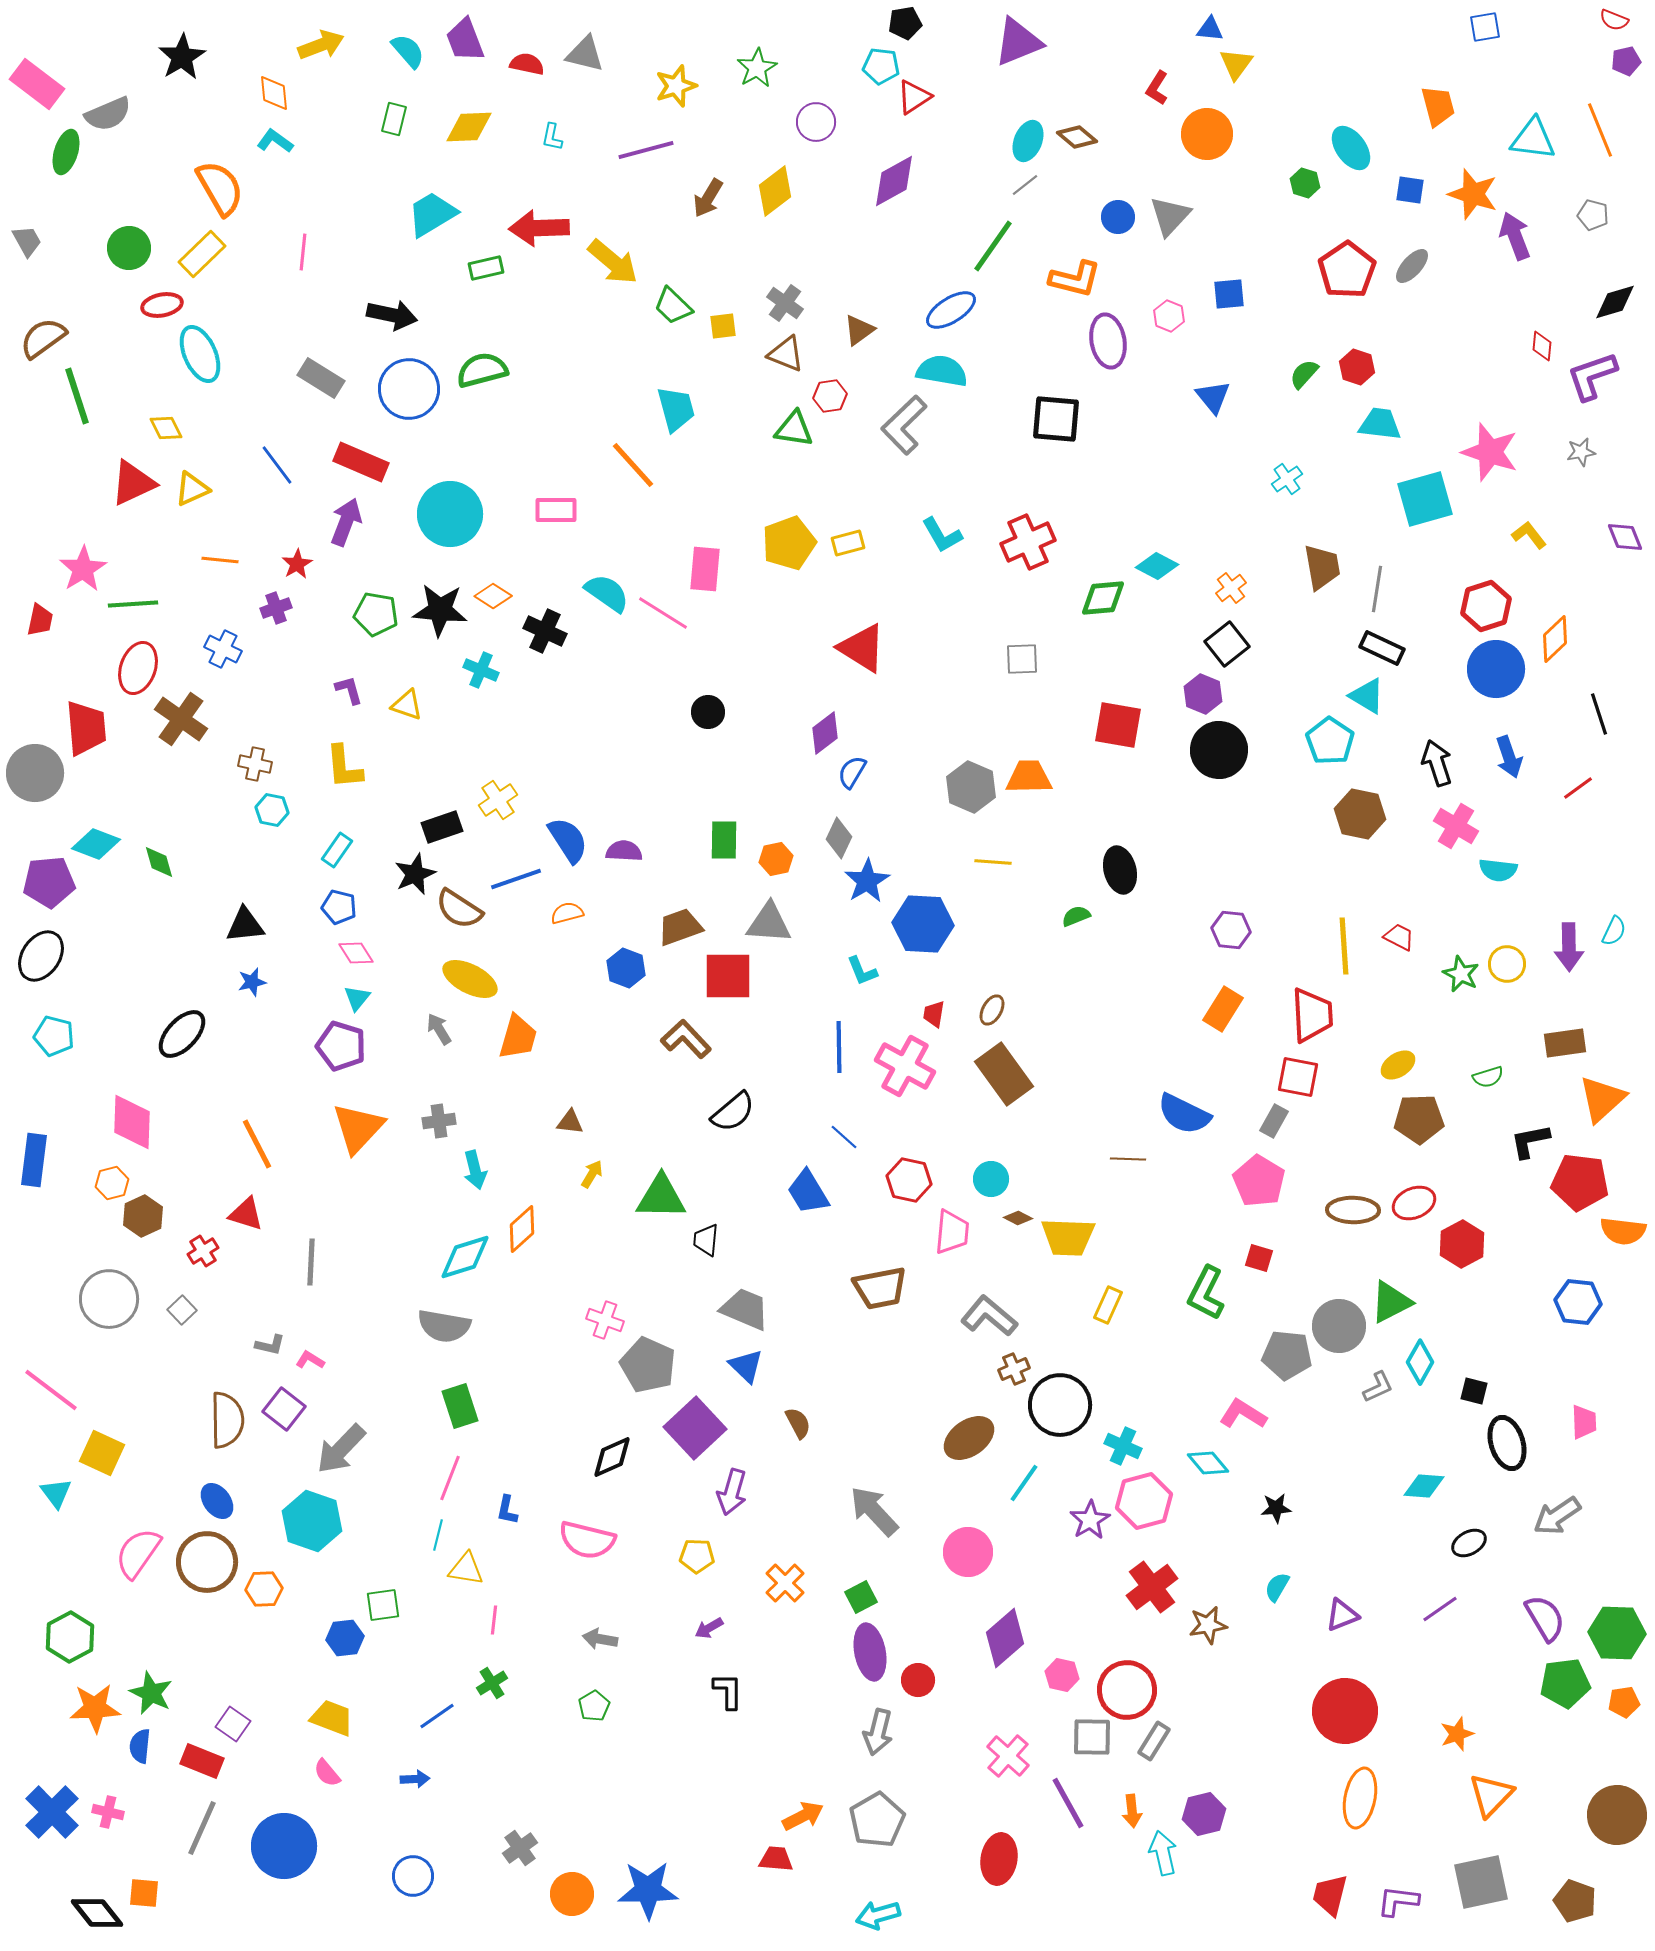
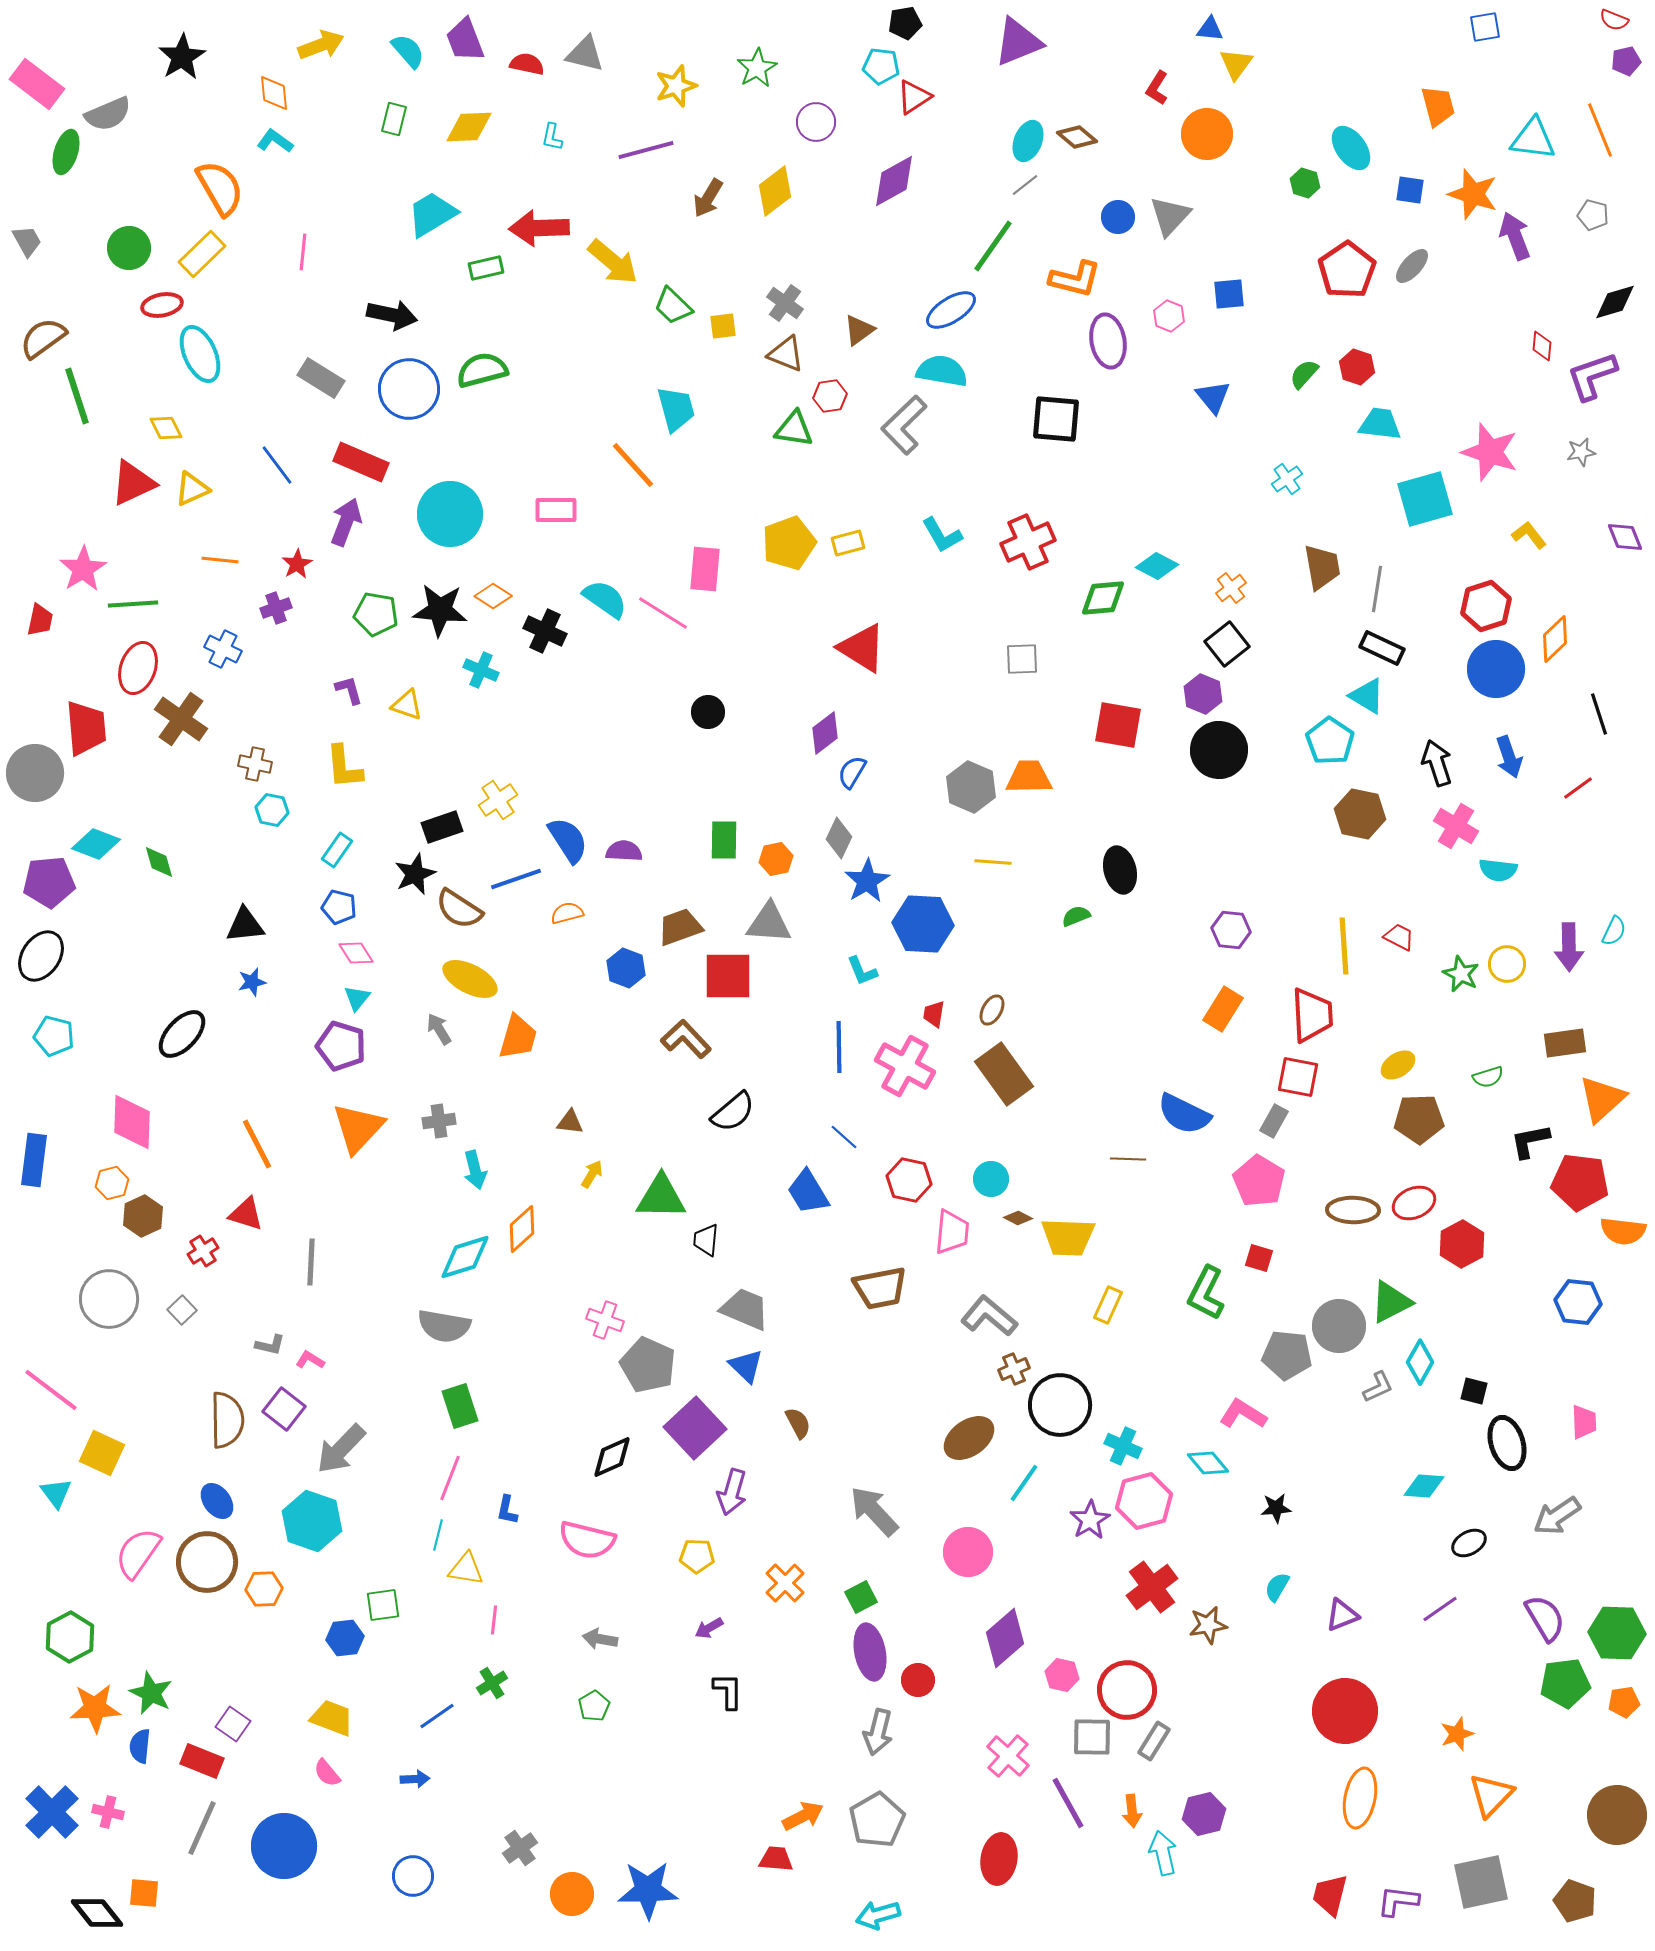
cyan semicircle at (607, 593): moved 2 px left, 6 px down
